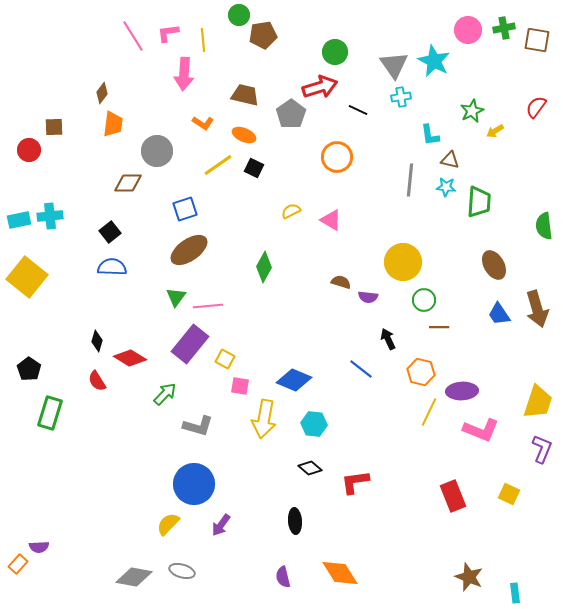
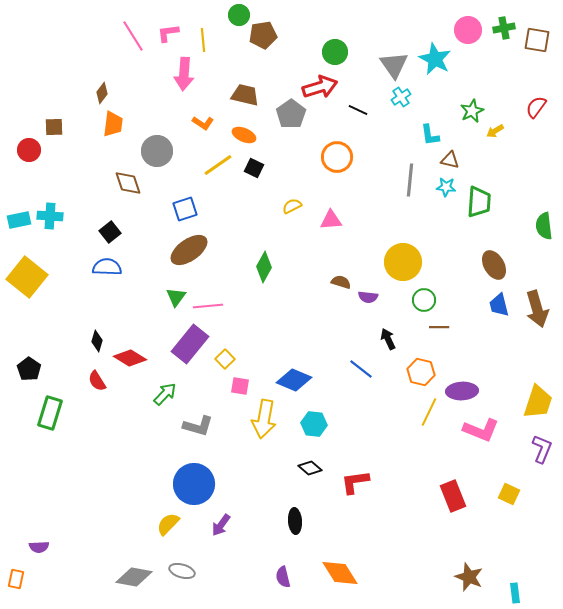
cyan star at (434, 61): moved 1 px right, 2 px up
cyan cross at (401, 97): rotated 24 degrees counterclockwise
brown diamond at (128, 183): rotated 72 degrees clockwise
yellow semicircle at (291, 211): moved 1 px right, 5 px up
cyan cross at (50, 216): rotated 10 degrees clockwise
pink triangle at (331, 220): rotated 35 degrees counterclockwise
blue semicircle at (112, 267): moved 5 px left
blue trapezoid at (499, 314): moved 9 px up; rotated 20 degrees clockwise
yellow square at (225, 359): rotated 18 degrees clockwise
orange rectangle at (18, 564): moved 2 px left, 15 px down; rotated 30 degrees counterclockwise
